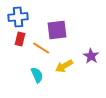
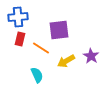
purple square: moved 2 px right
yellow arrow: moved 2 px right, 5 px up
